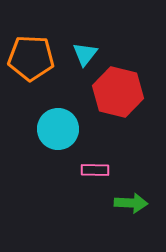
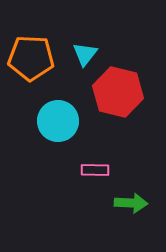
cyan circle: moved 8 px up
